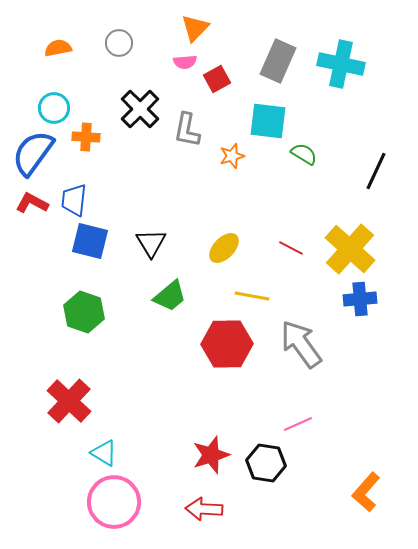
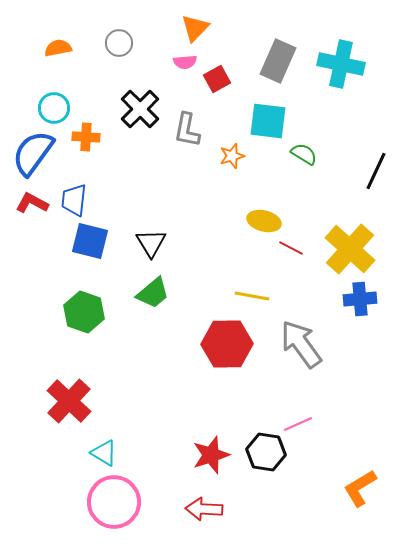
yellow ellipse: moved 40 px right, 27 px up; rotated 60 degrees clockwise
green trapezoid: moved 17 px left, 3 px up
black hexagon: moved 11 px up
orange L-shape: moved 6 px left, 4 px up; rotated 18 degrees clockwise
